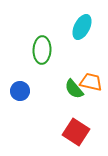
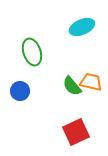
cyan ellipse: rotated 40 degrees clockwise
green ellipse: moved 10 px left, 2 px down; rotated 20 degrees counterclockwise
green semicircle: moved 2 px left, 3 px up
red square: rotated 32 degrees clockwise
